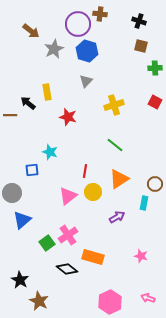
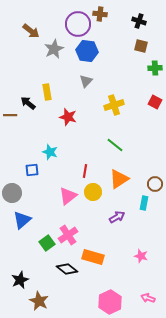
blue hexagon: rotated 10 degrees counterclockwise
black star: rotated 18 degrees clockwise
